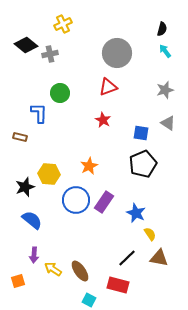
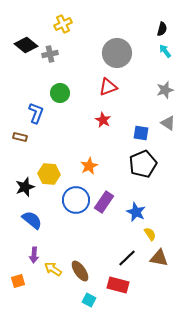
blue L-shape: moved 3 px left; rotated 20 degrees clockwise
blue star: moved 1 px up
